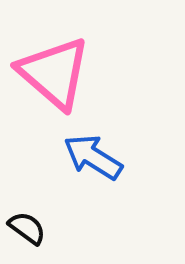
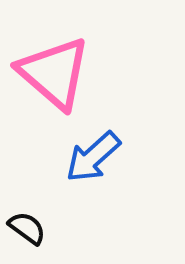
blue arrow: rotated 74 degrees counterclockwise
